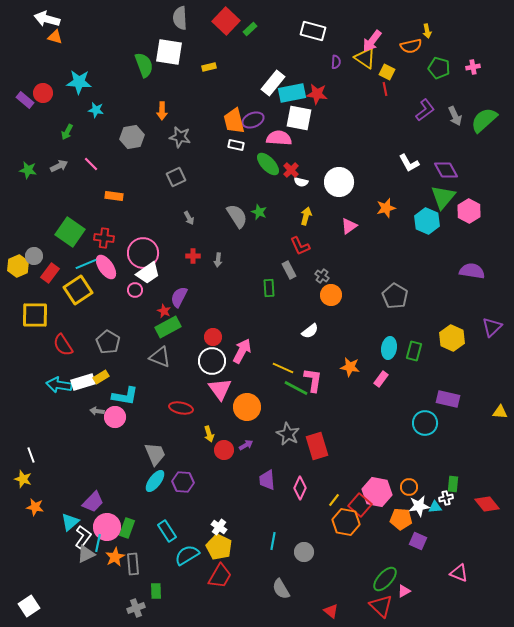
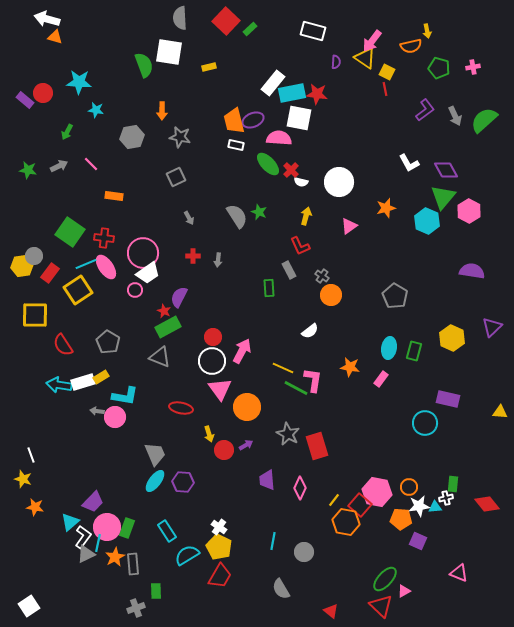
yellow hexagon at (18, 266): moved 4 px right; rotated 15 degrees clockwise
